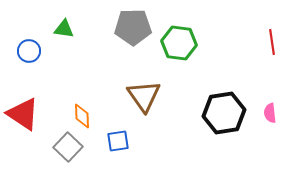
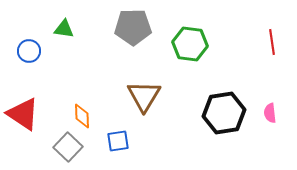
green hexagon: moved 11 px right, 1 px down
brown triangle: rotated 6 degrees clockwise
